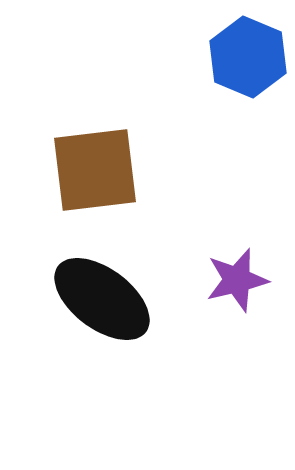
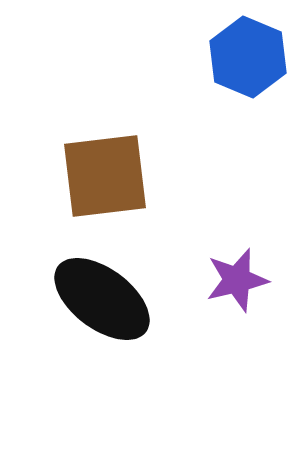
brown square: moved 10 px right, 6 px down
